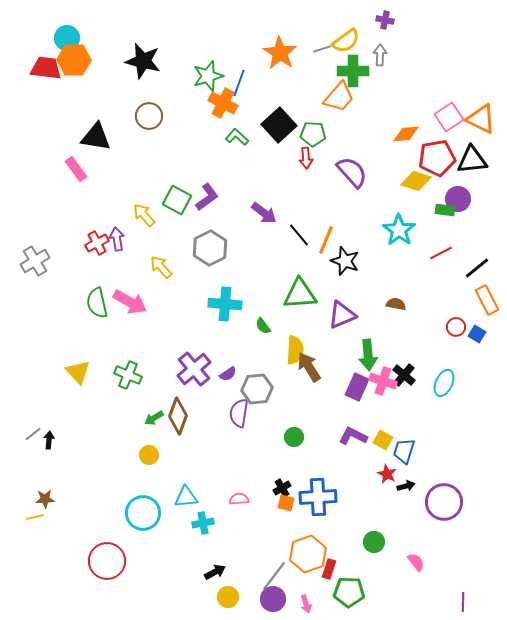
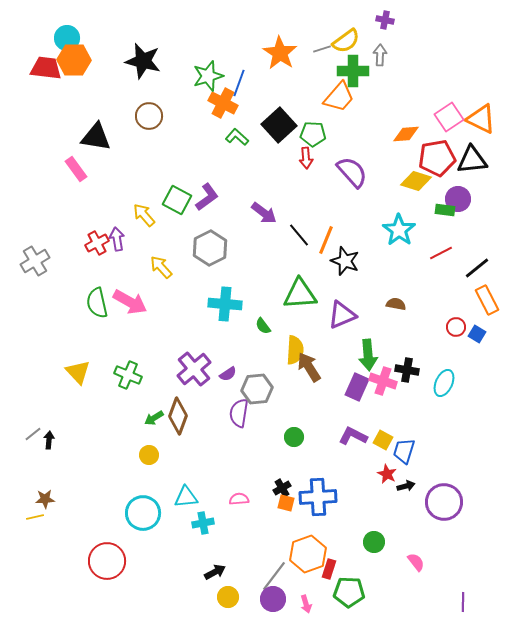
black cross at (404, 375): moved 3 px right, 5 px up; rotated 30 degrees counterclockwise
